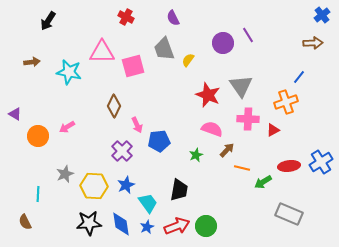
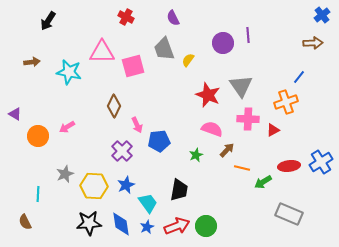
purple line at (248, 35): rotated 28 degrees clockwise
